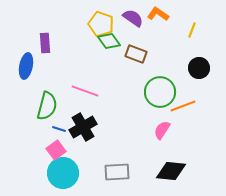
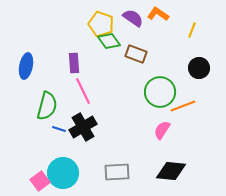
purple rectangle: moved 29 px right, 20 px down
pink line: moved 2 px left; rotated 44 degrees clockwise
pink square: moved 16 px left, 31 px down
